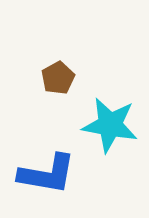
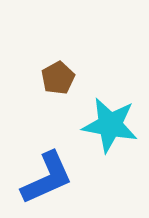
blue L-shape: moved 4 px down; rotated 34 degrees counterclockwise
